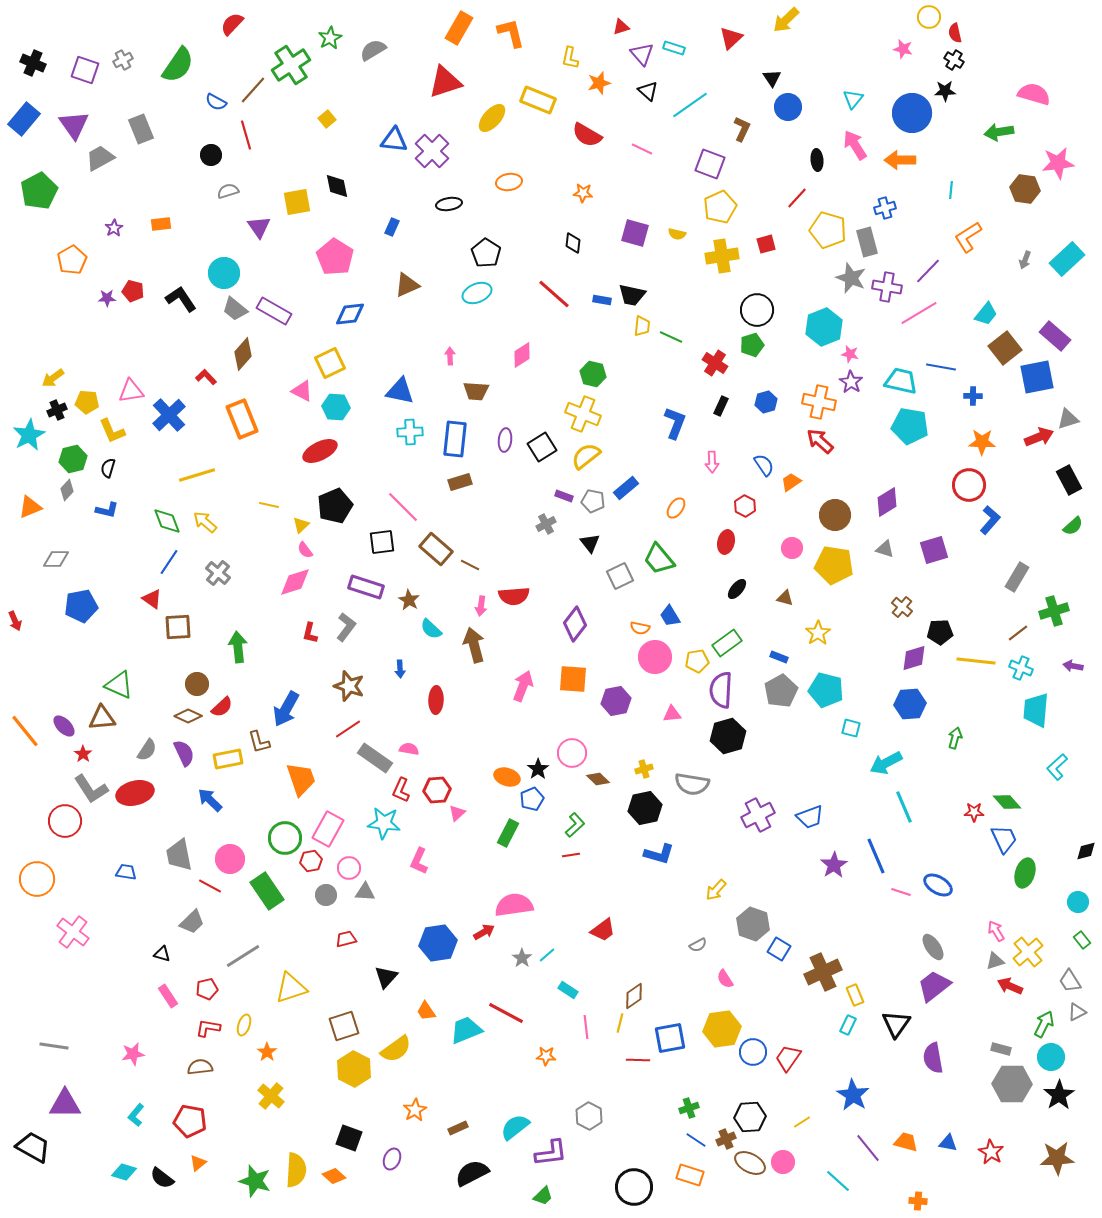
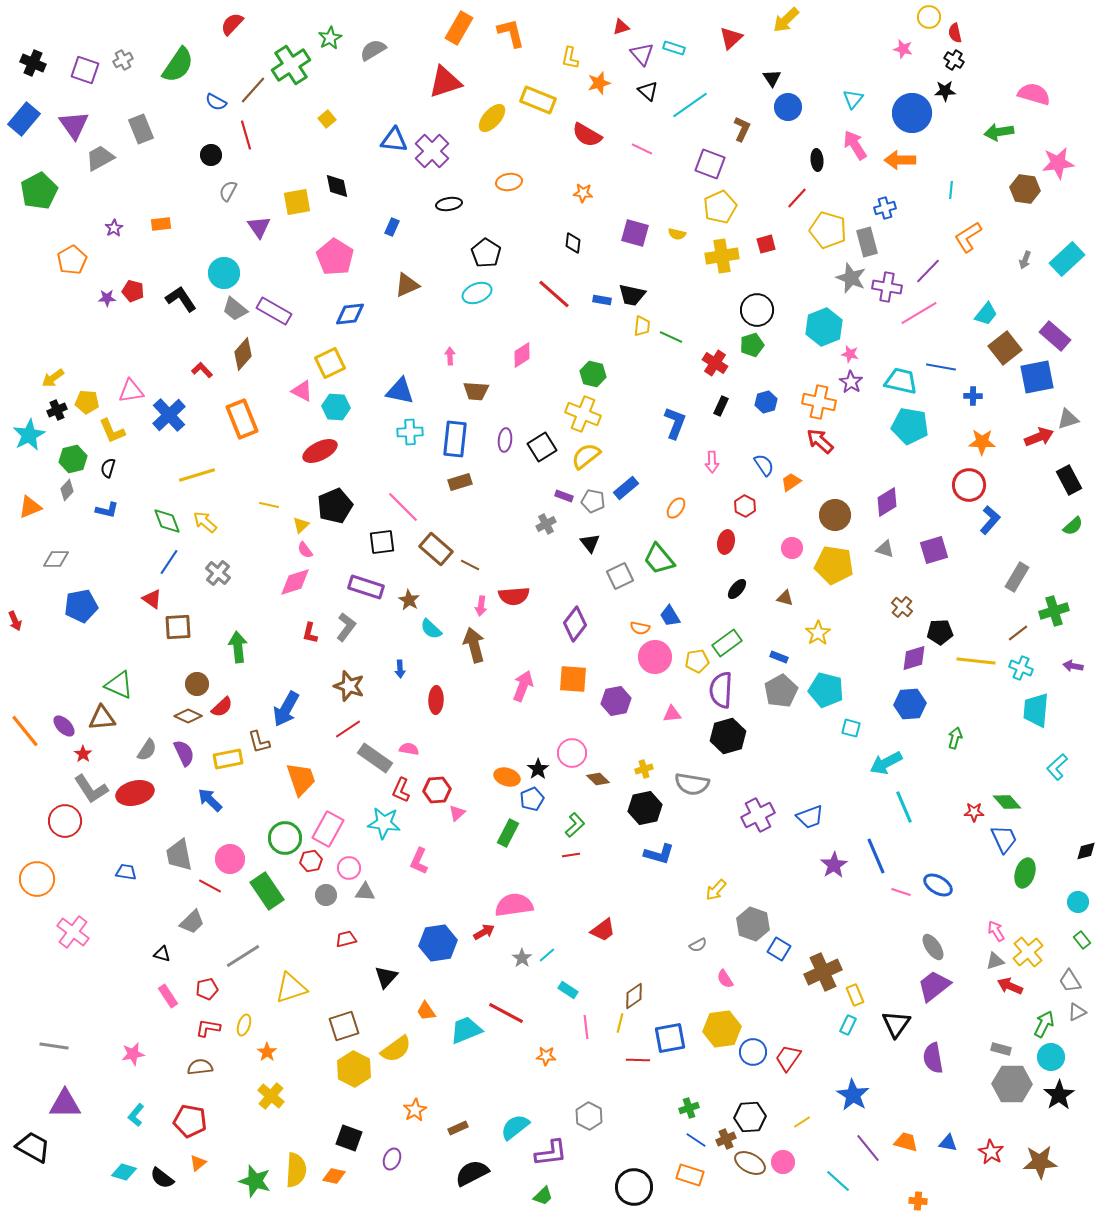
gray semicircle at (228, 191): rotated 45 degrees counterclockwise
red L-shape at (206, 377): moved 4 px left, 7 px up
brown star at (1057, 1158): moved 17 px left, 4 px down
orange diamond at (334, 1176): rotated 30 degrees counterclockwise
